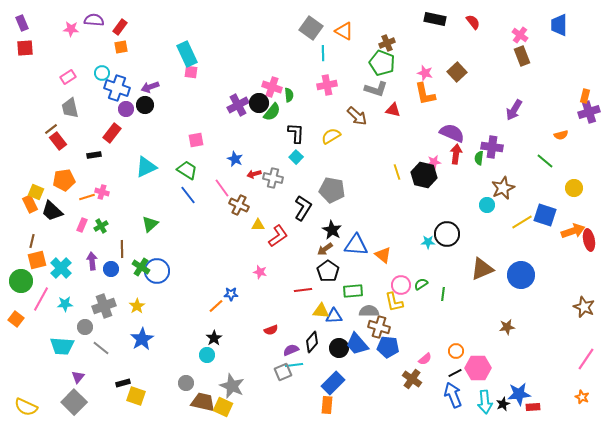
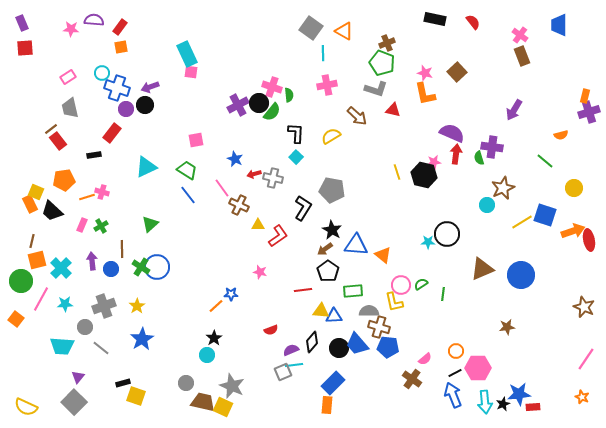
green semicircle at (479, 158): rotated 24 degrees counterclockwise
blue circle at (157, 271): moved 4 px up
